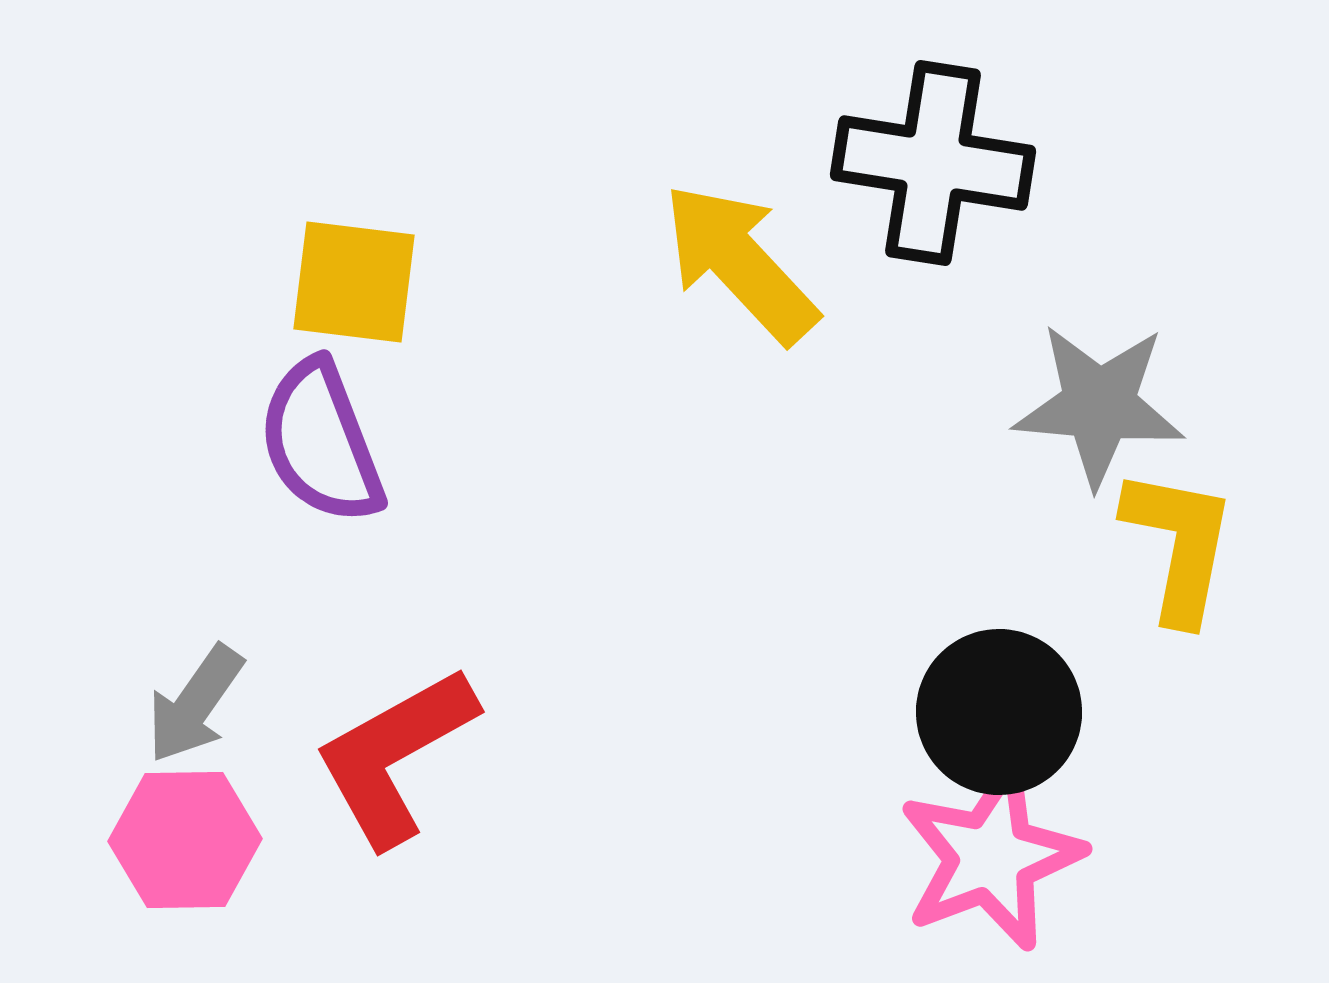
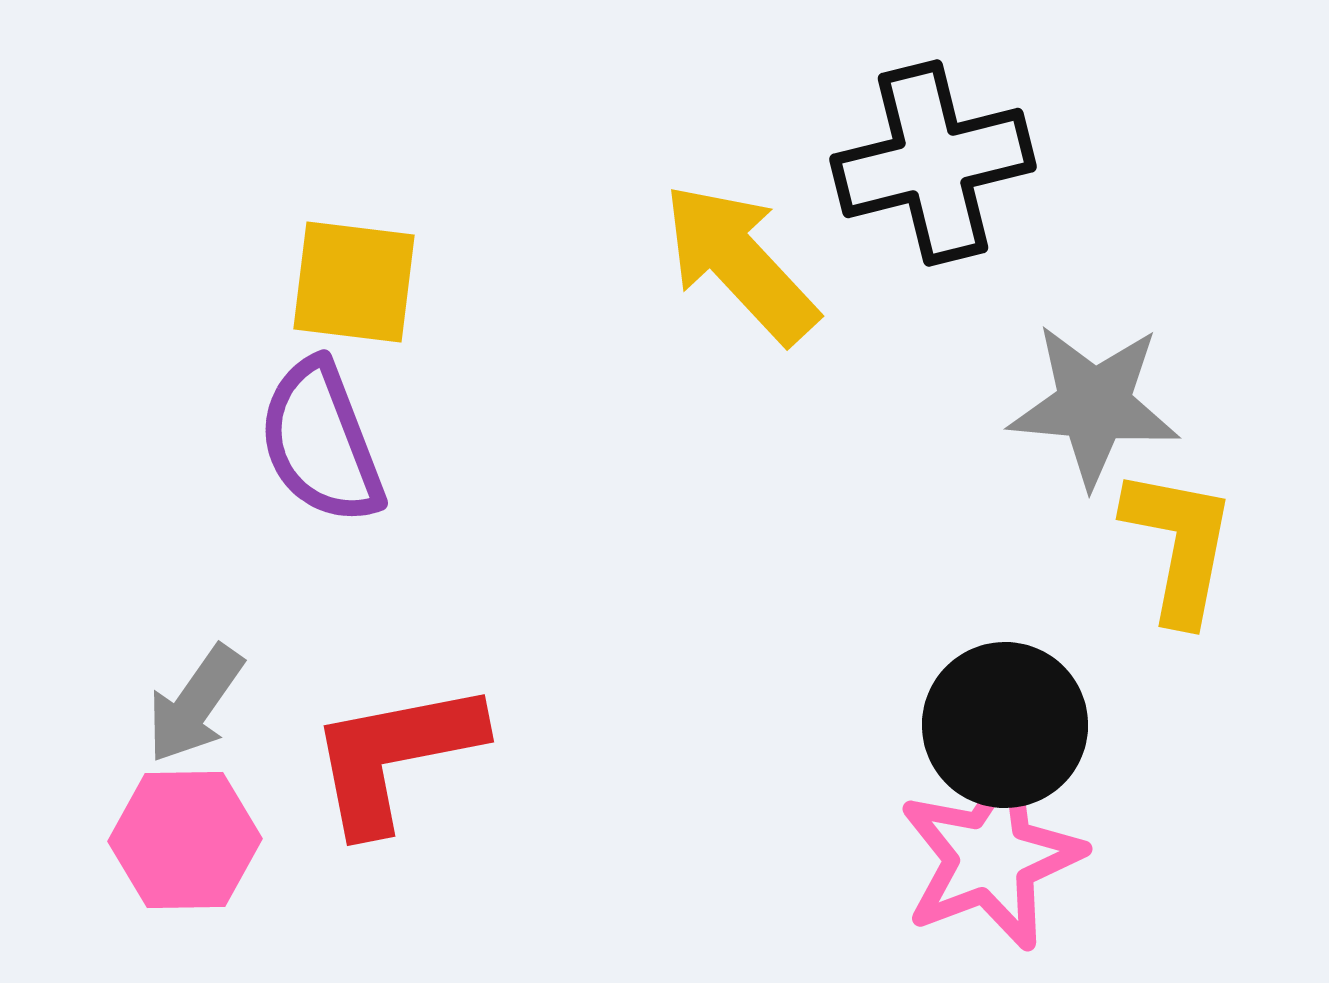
black cross: rotated 23 degrees counterclockwise
gray star: moved 5 px left
black circle: moved 6 px right, 13 px down
red L-shape: rotated 18 degrees clockwise
